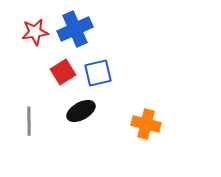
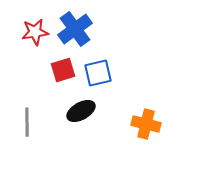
blue cross: rotated 12 degrees counterclockwise
red square: moved 2 px up; rotated 15 degrees clockwise
gray line: moved 2 px left, 1 px down
